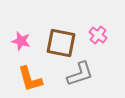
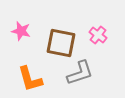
pink star: moved 10 px up
gray L-shape: moved 1 px up
